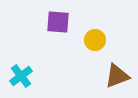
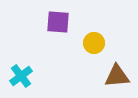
yellow circle: moved 1 px left, 3 px down
brown triangle: rotated 16 degrees clockwise
